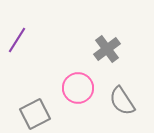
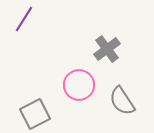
purple line: moved 7 px right, 21 px up
pink circle: moved 1 px right, 3 px up
